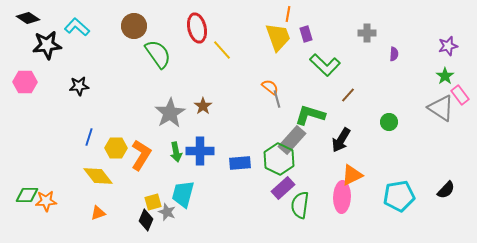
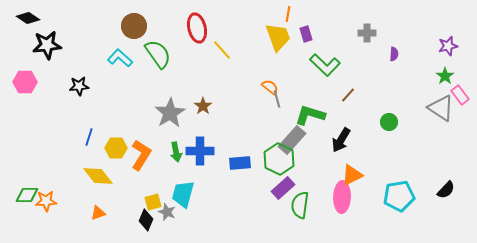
cyan L-shape at (77, 27): moved 43 px right, 31 px down
